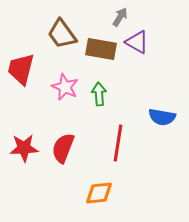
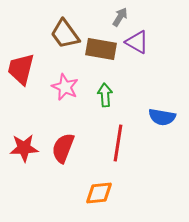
brown trapezoid: moved 3 px right
green arrow: moved 6 px right, 1 px down
